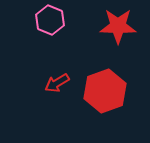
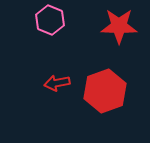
red star: moved 1 px right
red arrow: rotated 20 degrees clockwise
